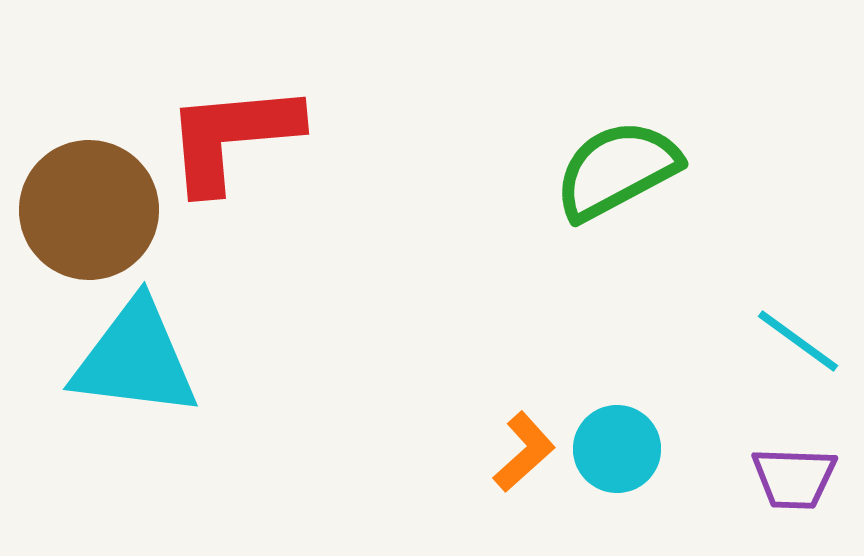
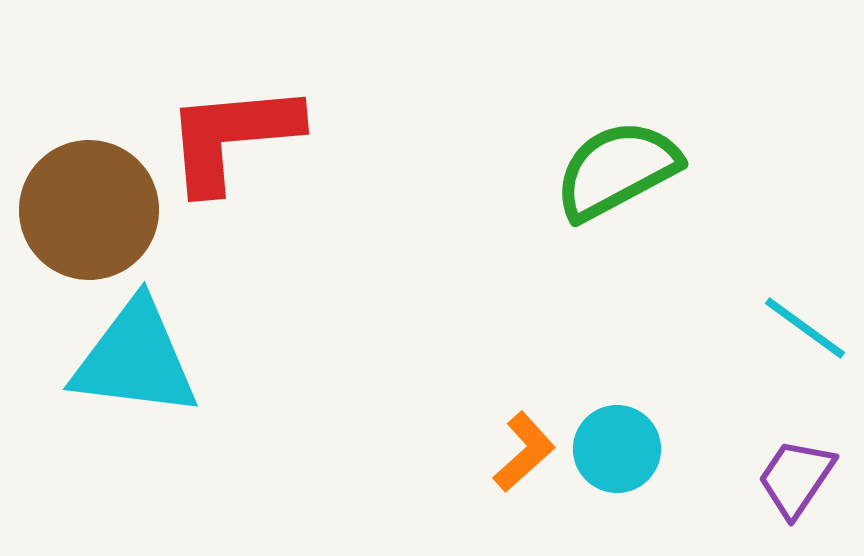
cyan line: moved 7 px right, 13 px up
purple trapezoid: moved 2 px right; rotated 122 degrees clockwise
